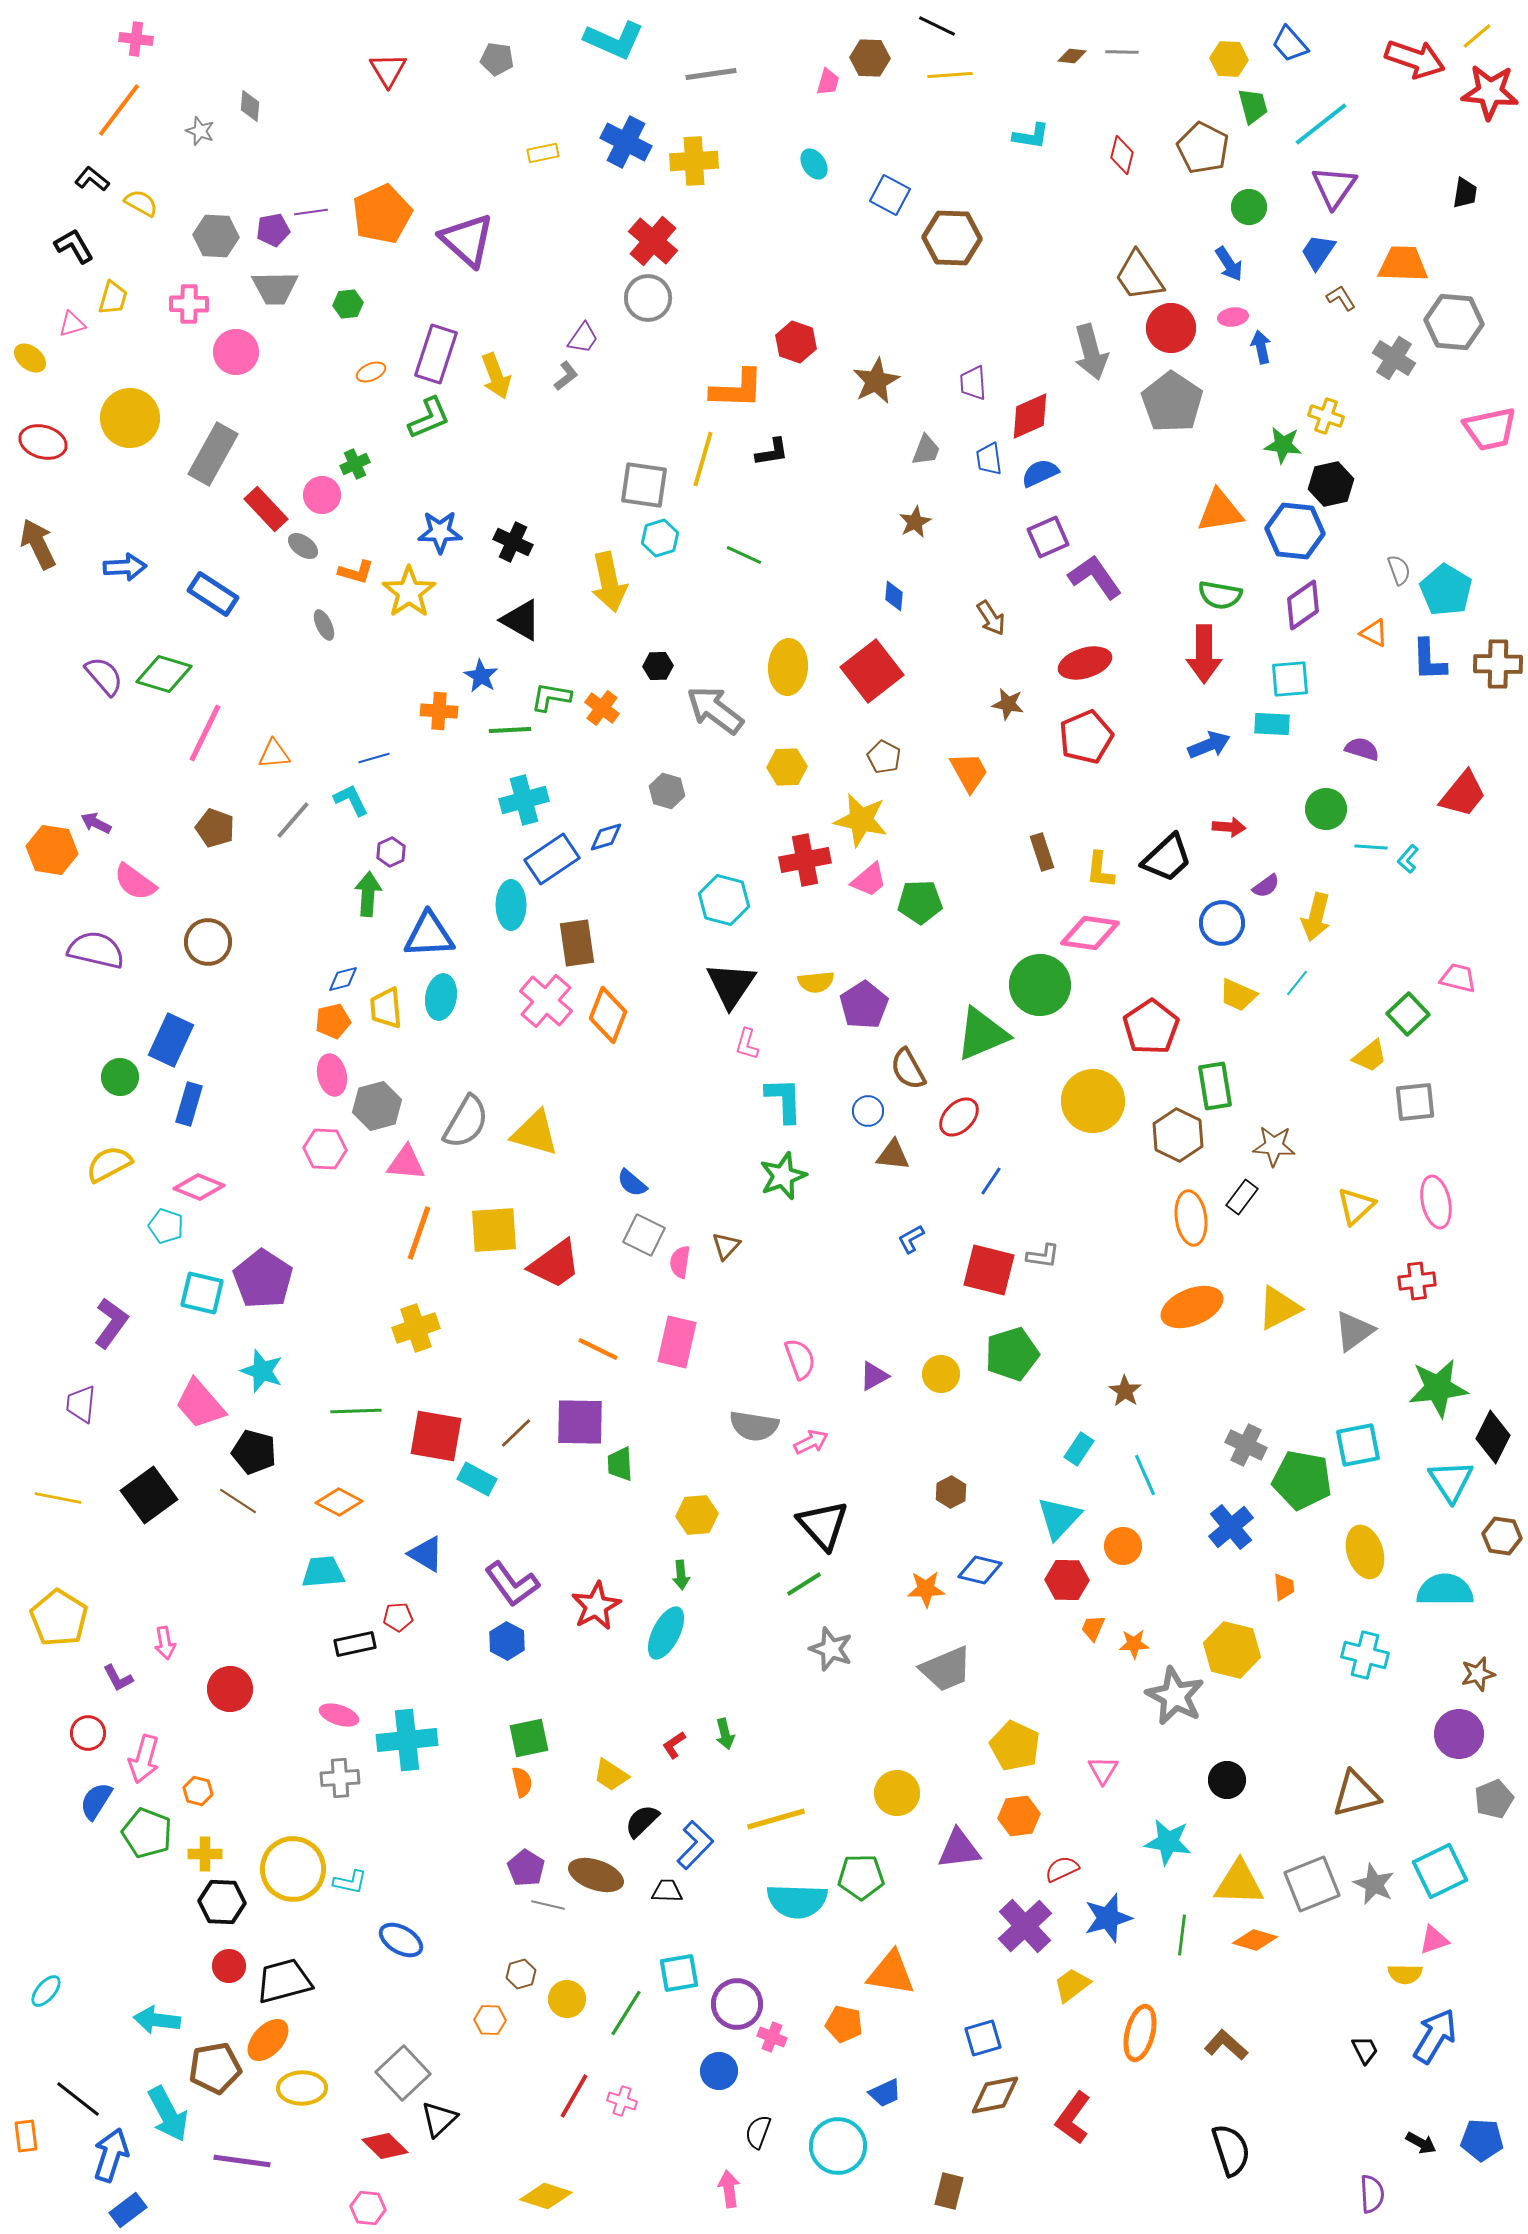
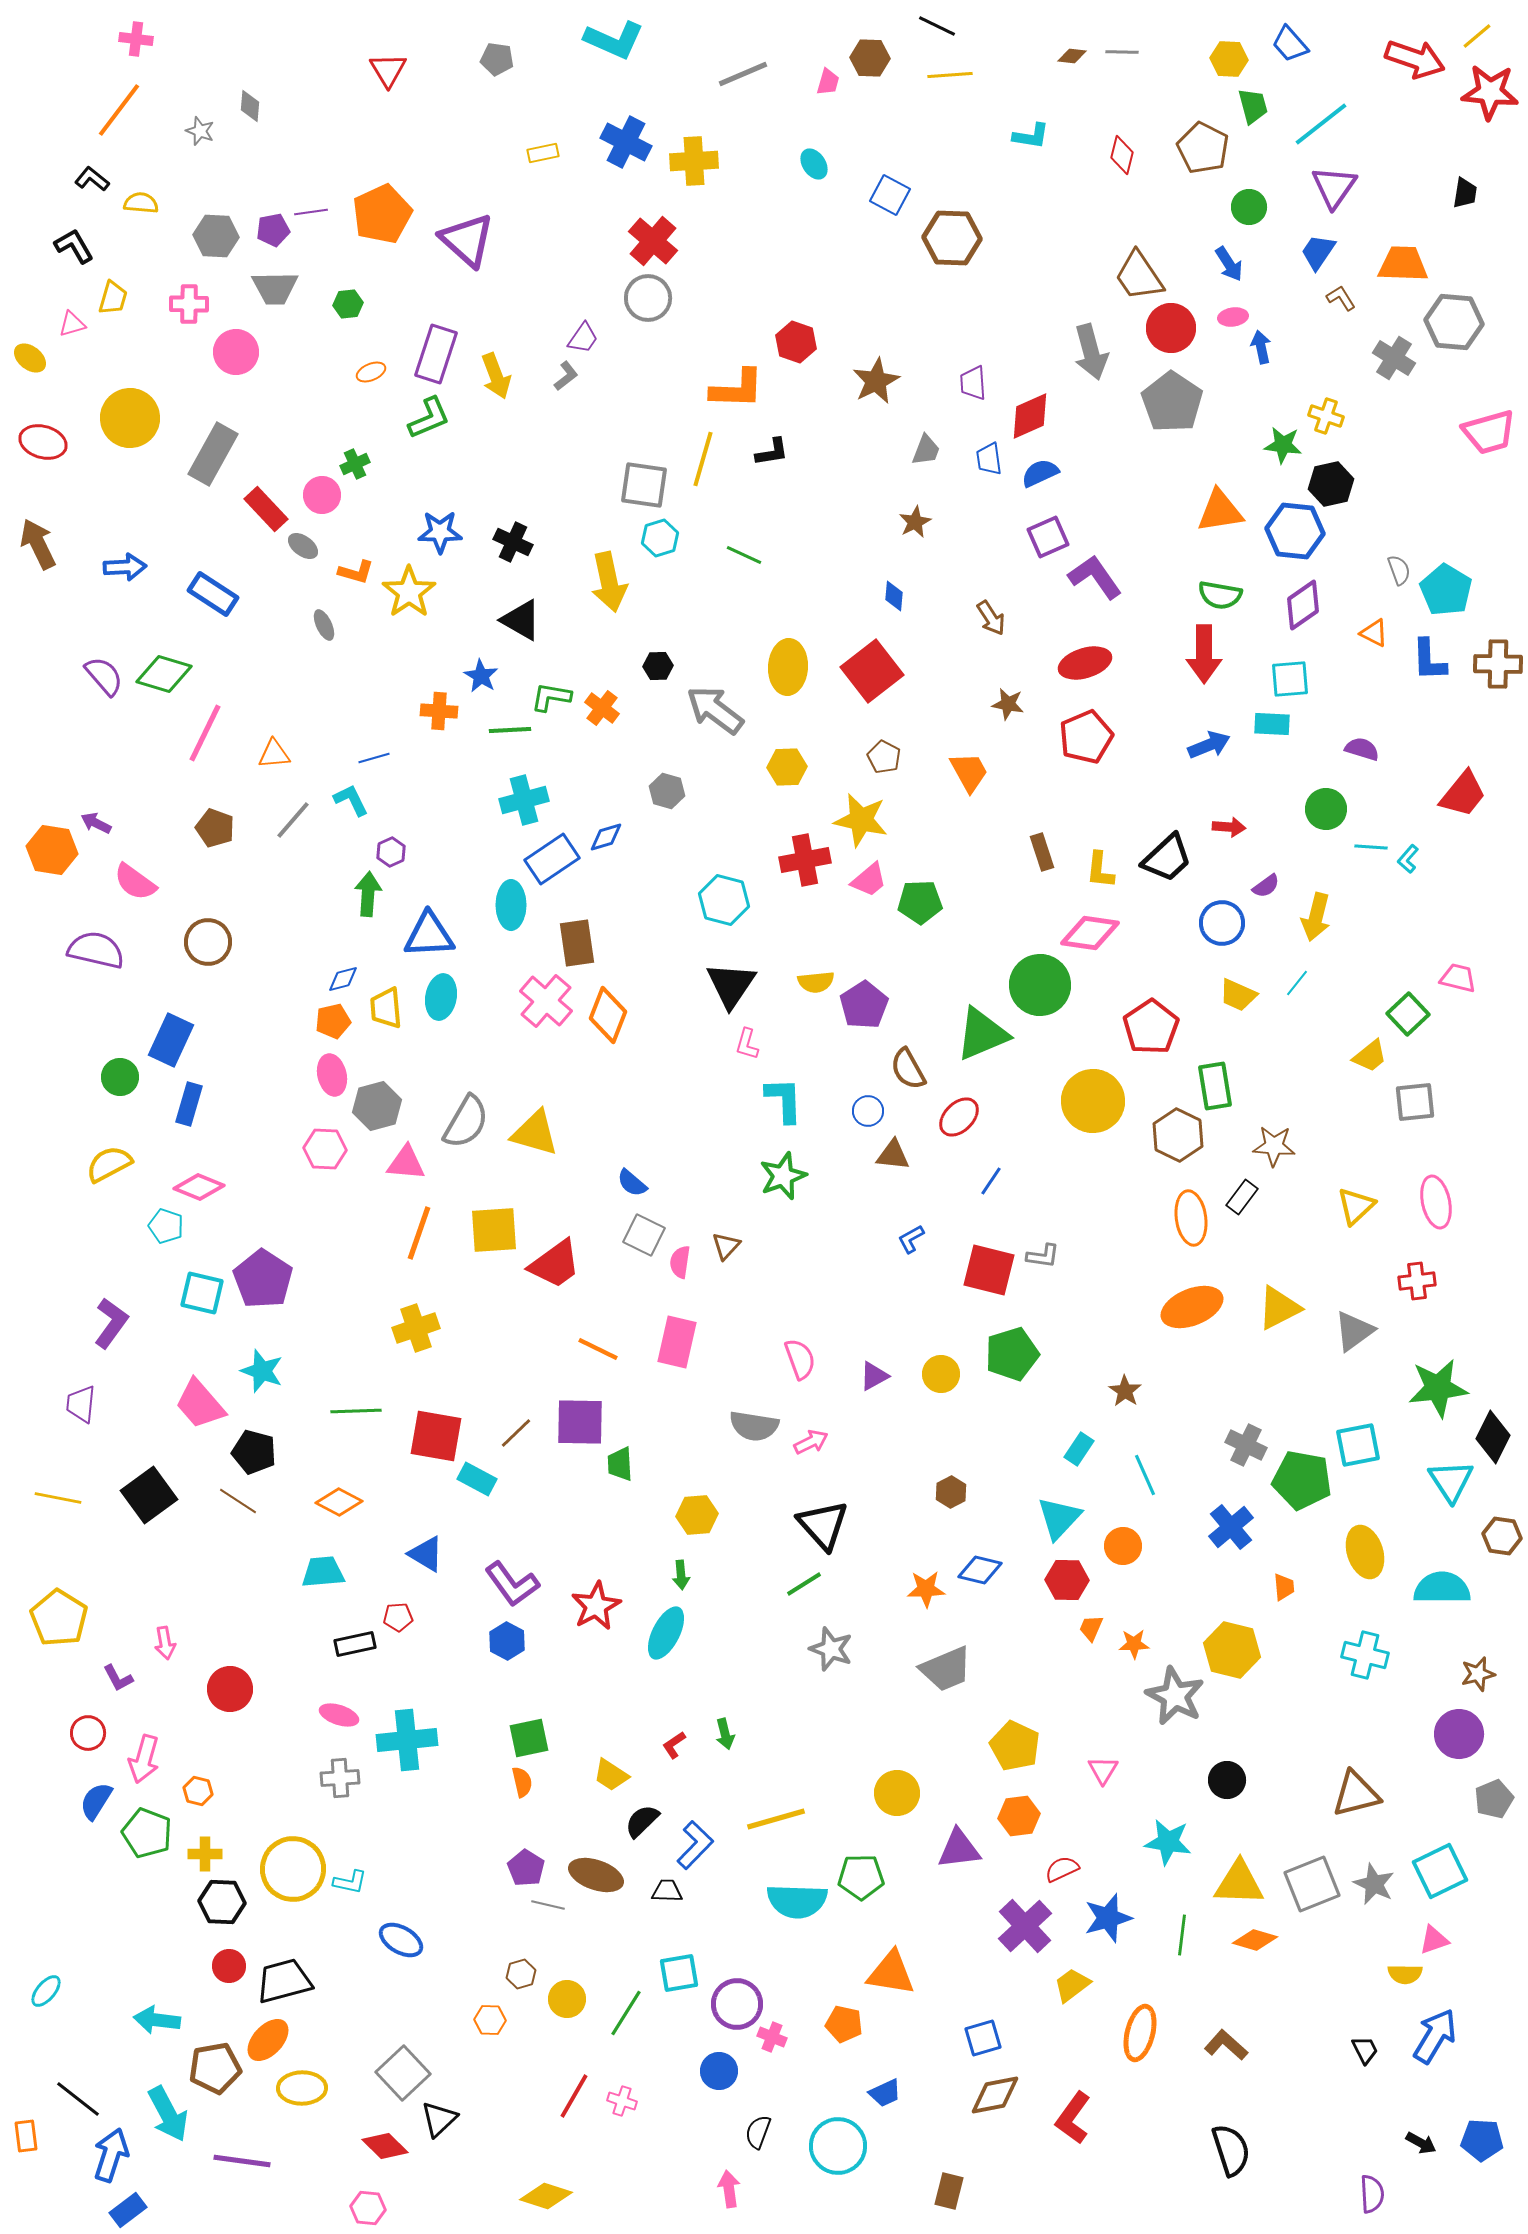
gray line at (711, 74): moved 32 px right; rotated 15 degrees counterclockwise
yellow semicircle at (141, 203): rotated 24 degrees counterclockwise
pink trapezoid at (1490, 429): moved 1 px left, 3 px down; rotated 4 degrees counterclockwise
cyan semicircle at (1445, 1590): moved 3 px left, 2 px up
orange trapezoid at (1093, 1628): moved 2 px left
